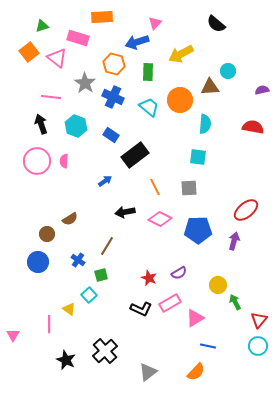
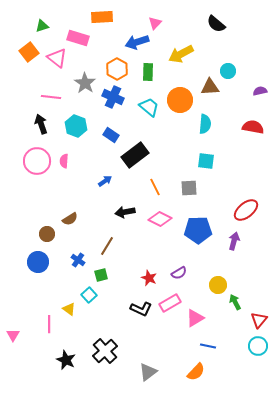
orange hexagon at (114, 64): moved 3 px right, 5 px down; rotated 15 degrees clockwise
purple semicircle at (262, 90): moved 2 px left, 1 px down
cyan square at (198, 157): moved 8 px right, 4 px down
